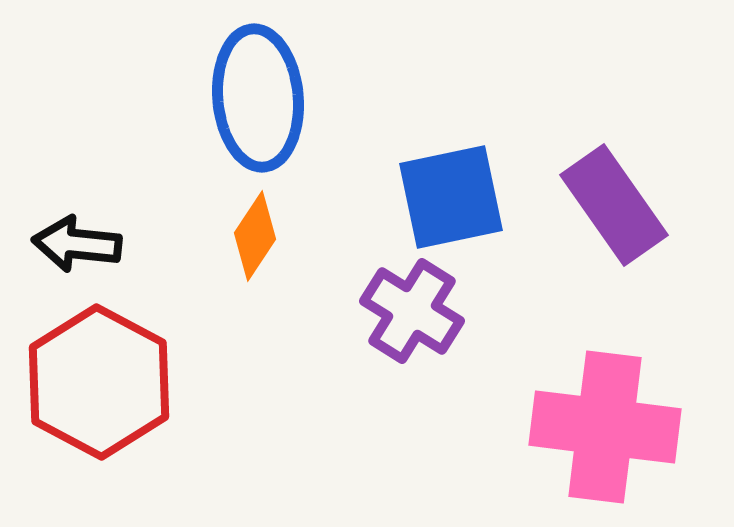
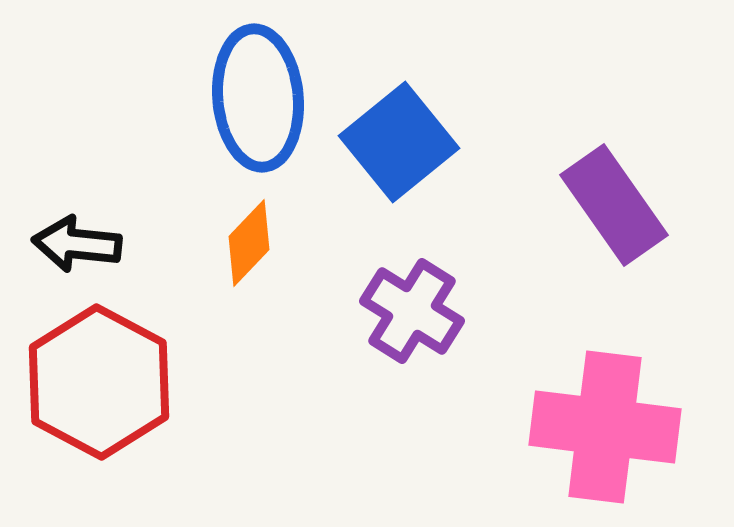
blue square: moved 52 px left, 55 px up; rotated 27 degrees counterclockwise
orange diamond: moved 6 px left, 7 px down; rotated 10 degrees clockwise
